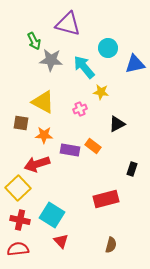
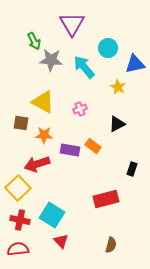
purple triangle: moved 4 px right; rotated 44 degrees clockwise
yellow star: moved 17 px right, 5 px up; rotated 21 degrees clockwise
